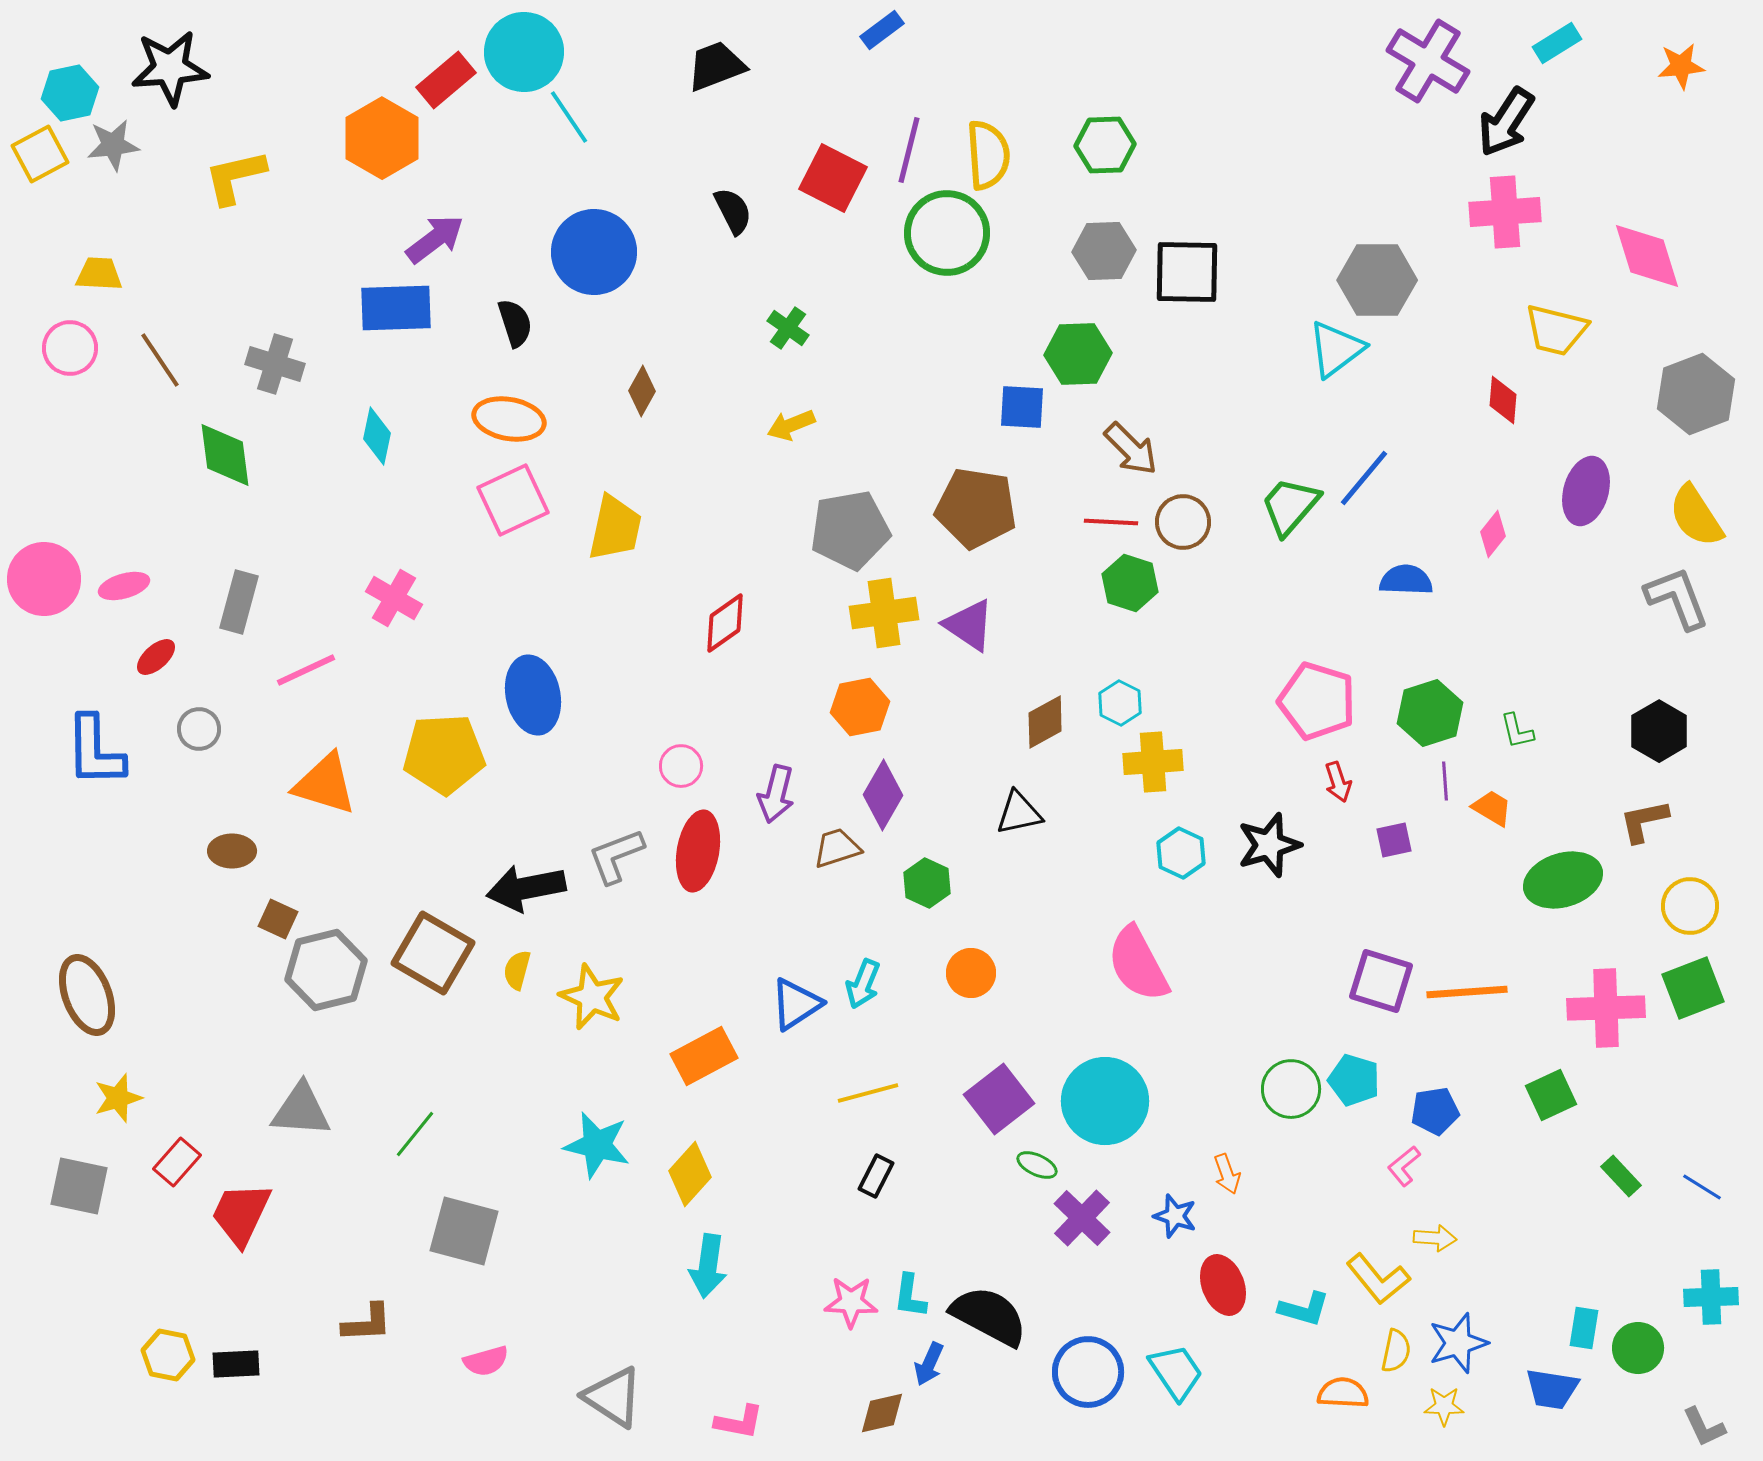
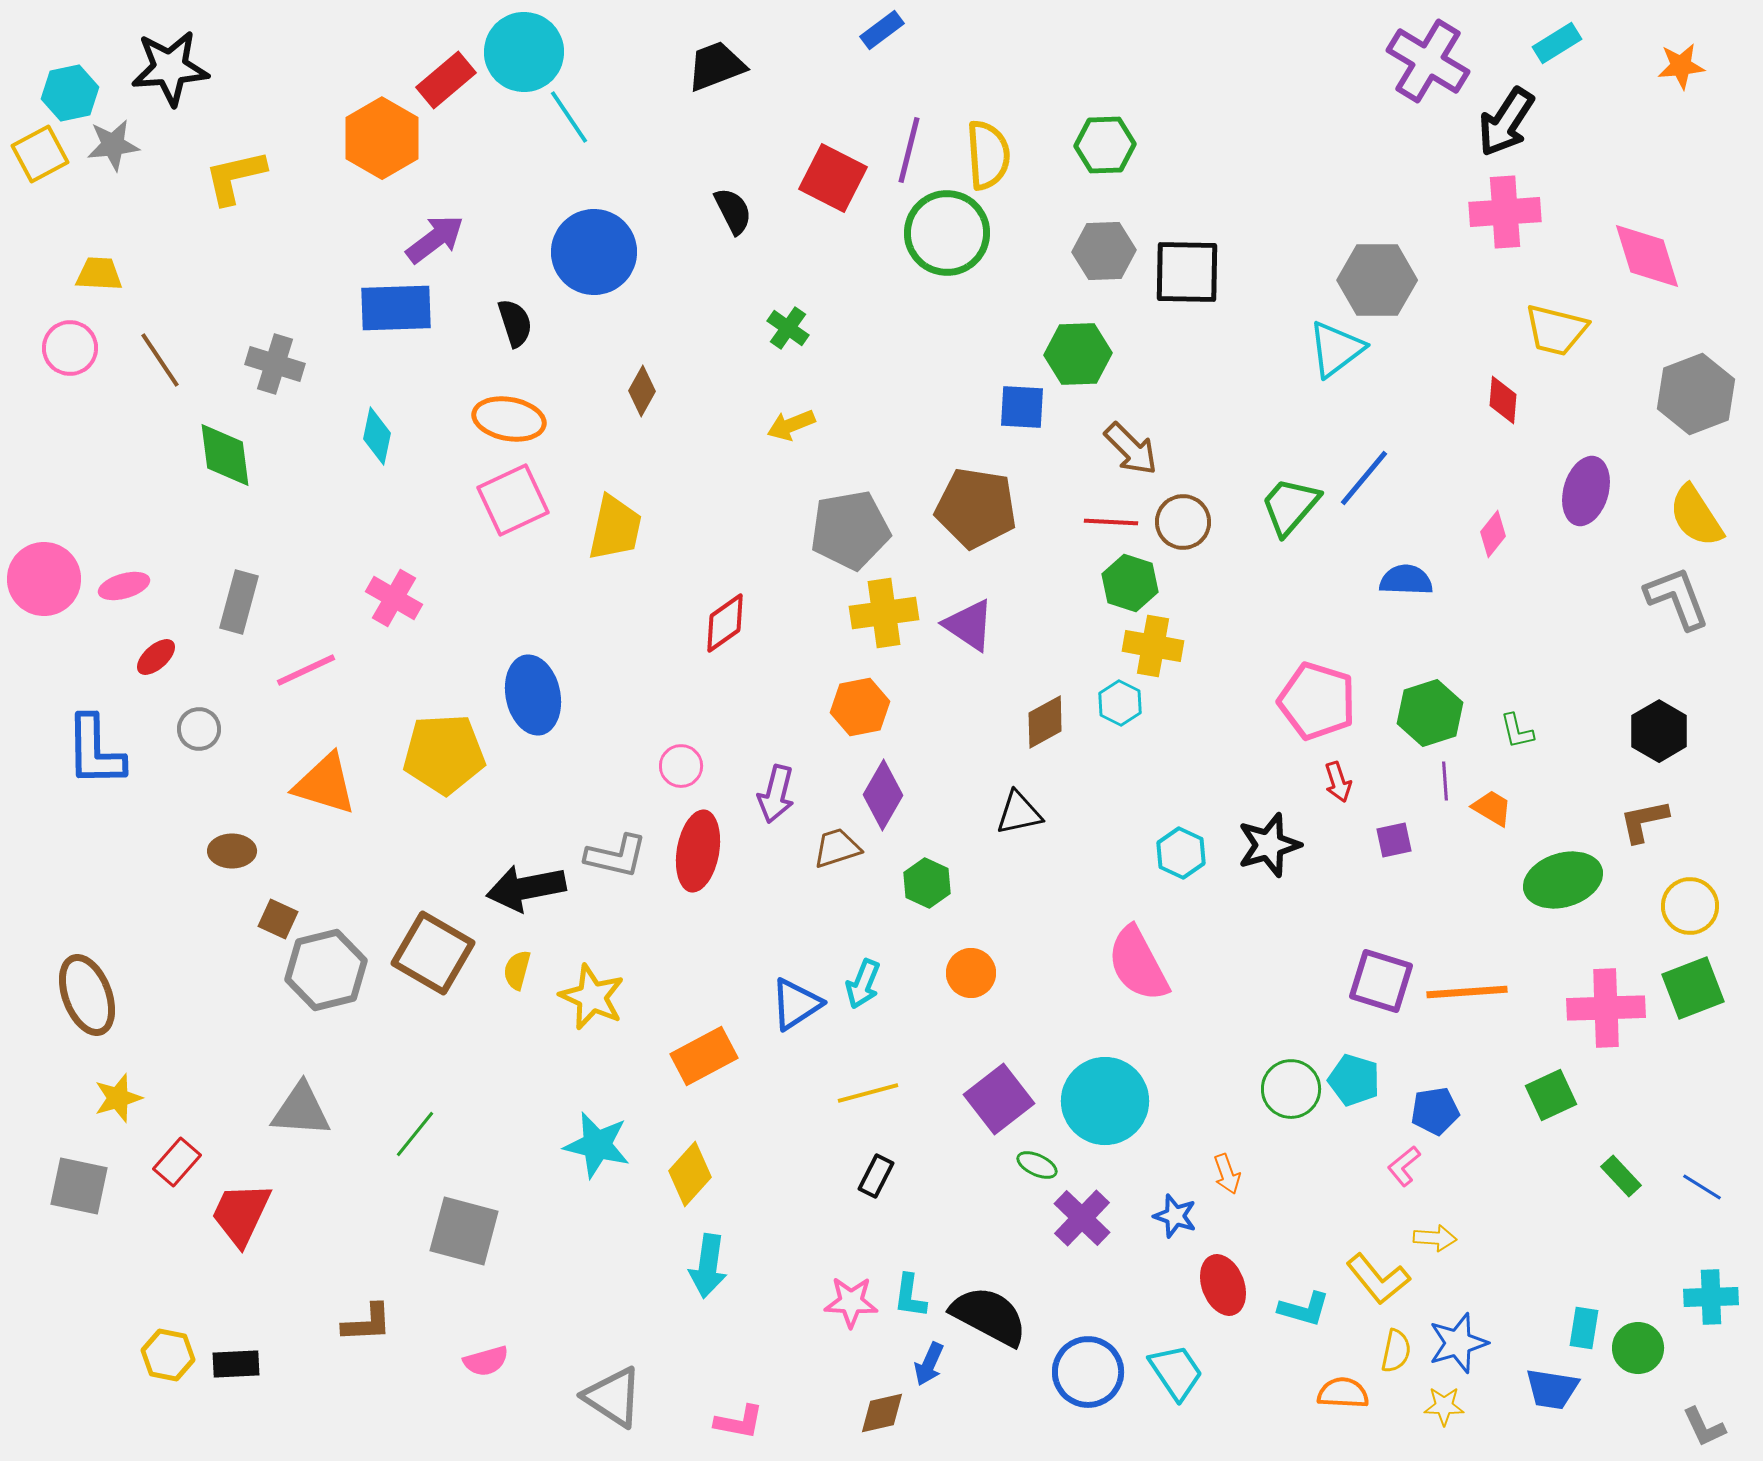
yellow cross at (1153, 762): moved 116 px up; rotated 14 degrees clockwise
gray L-shape at (616, 856): rotated 146 degrees counterclockwise
